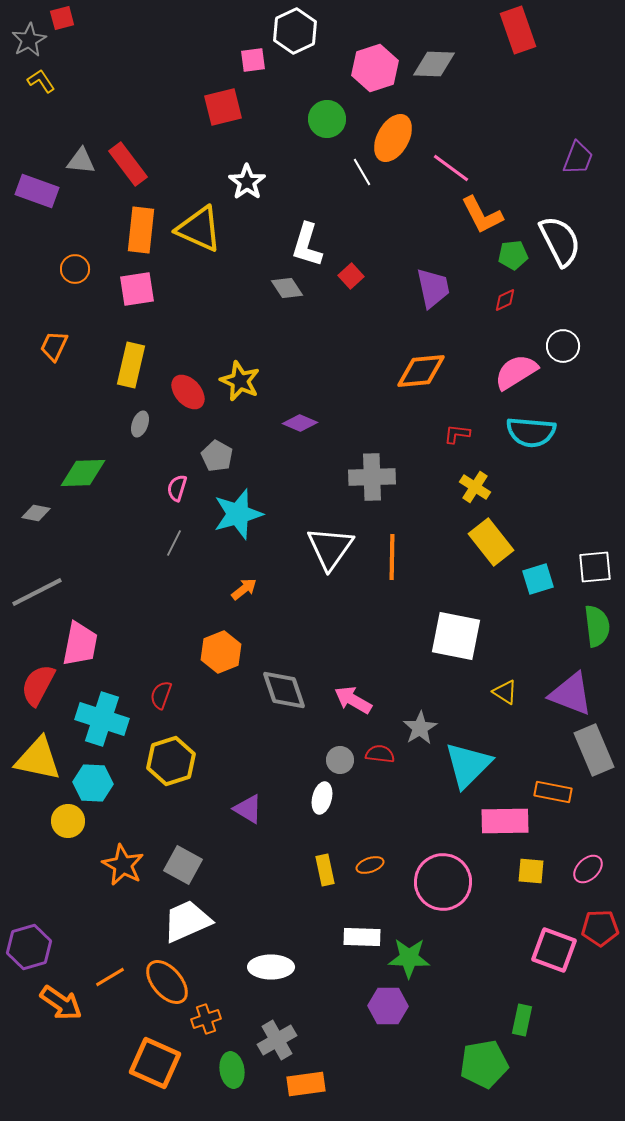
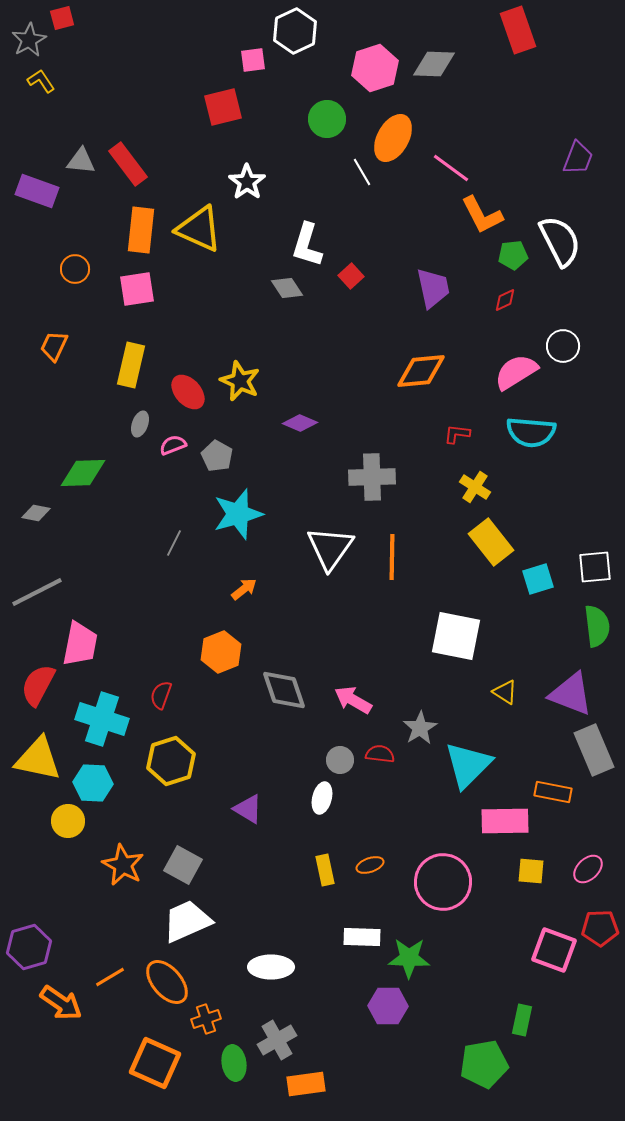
pink semicircle at (177, 488): moved 4 px left, 43 px up; rotated 52 degrees clockwise
green ellipse at (232, 1070): moved 2 px right, 7 px up
